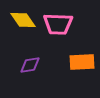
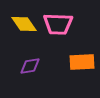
yellow diamond: moved 1 px right, 4 px down
purple diamond: moved 1 px down
